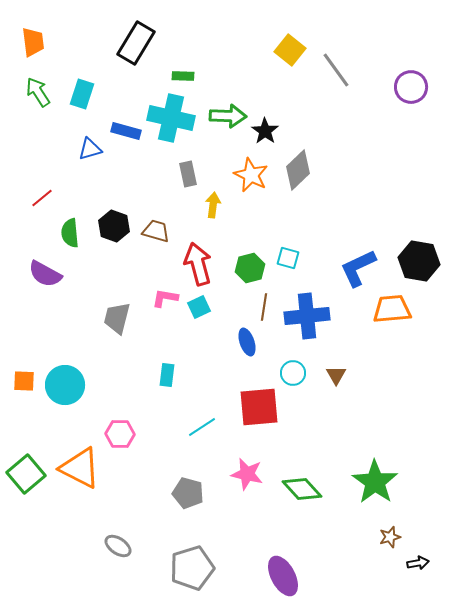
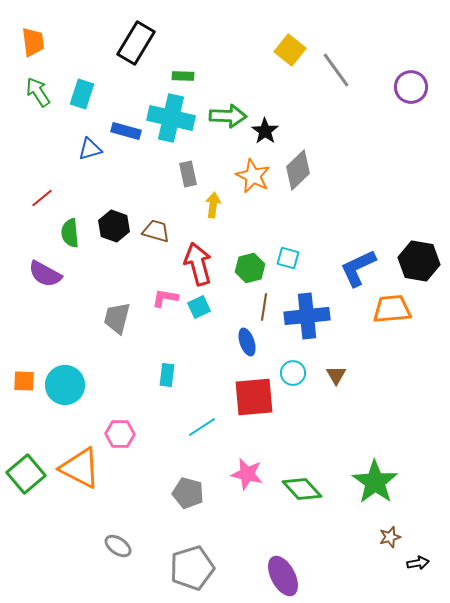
orange star at (251, 175): moved 2 px right, 1 px down
red square at (259, 407): moved 5 px left, 10 px up
